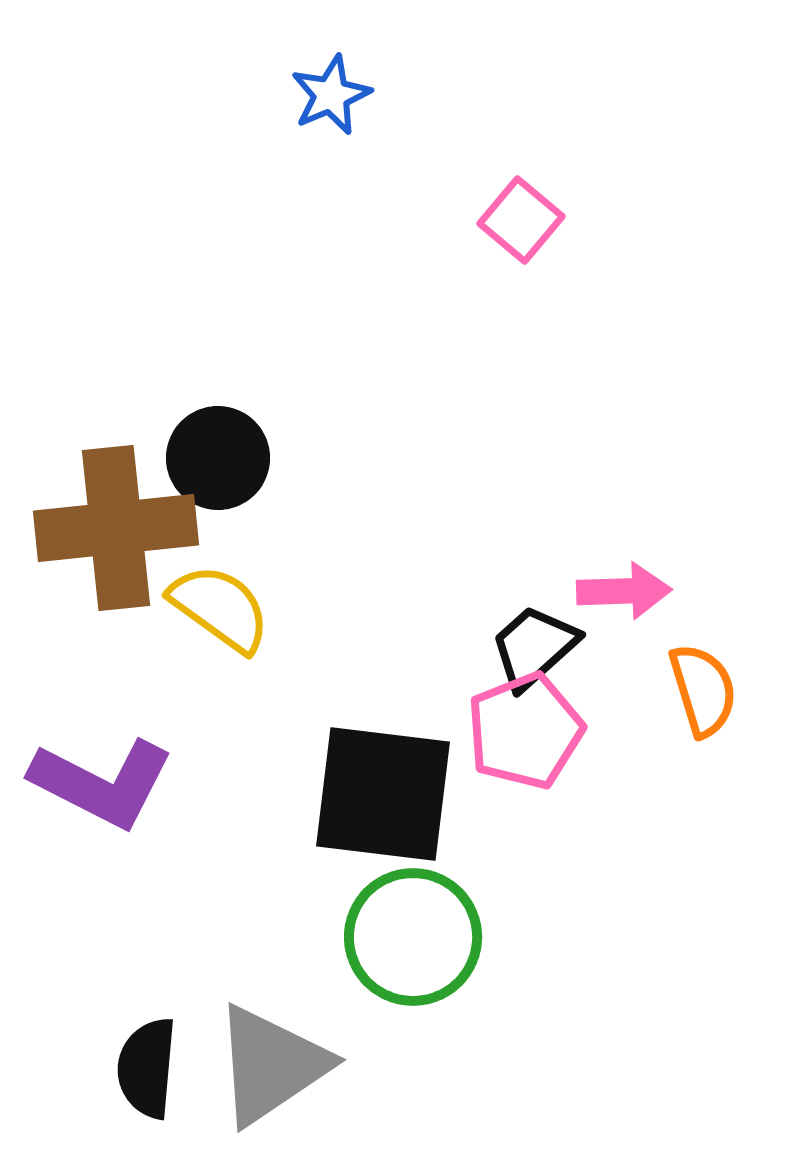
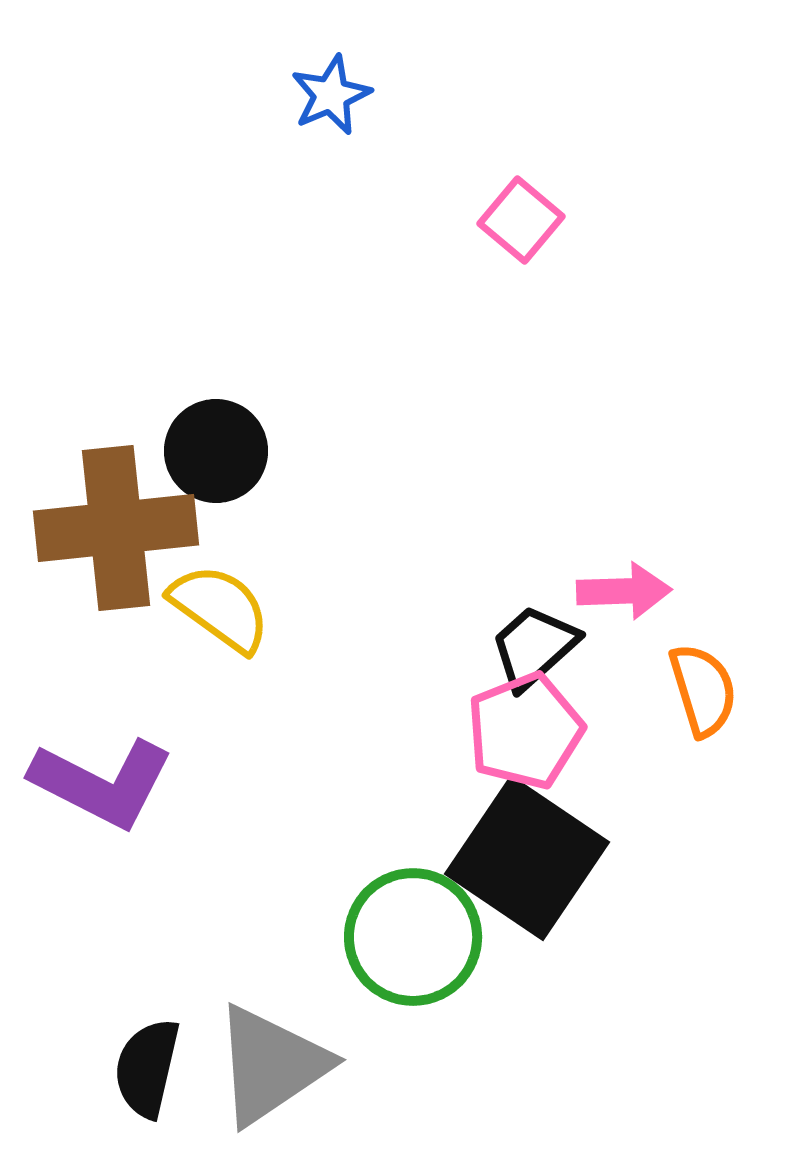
black circle: moved 2 px left, 7 px up
black square: moved 144 px right, 64 px down; rotated 27 degrees clockwise
black semicircle: rotated 8 degrees clockwise
